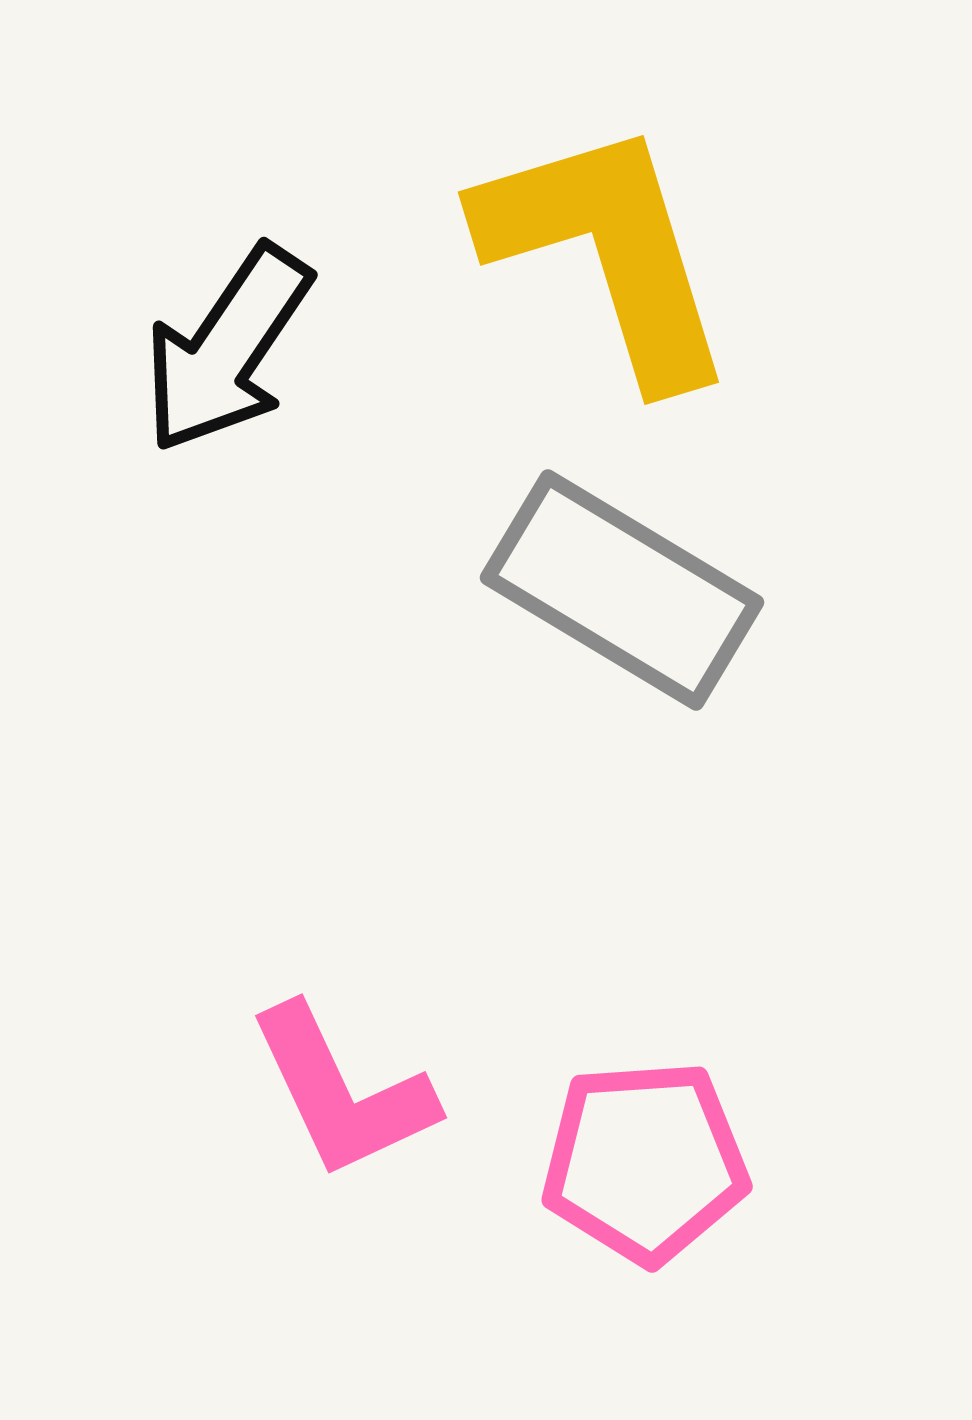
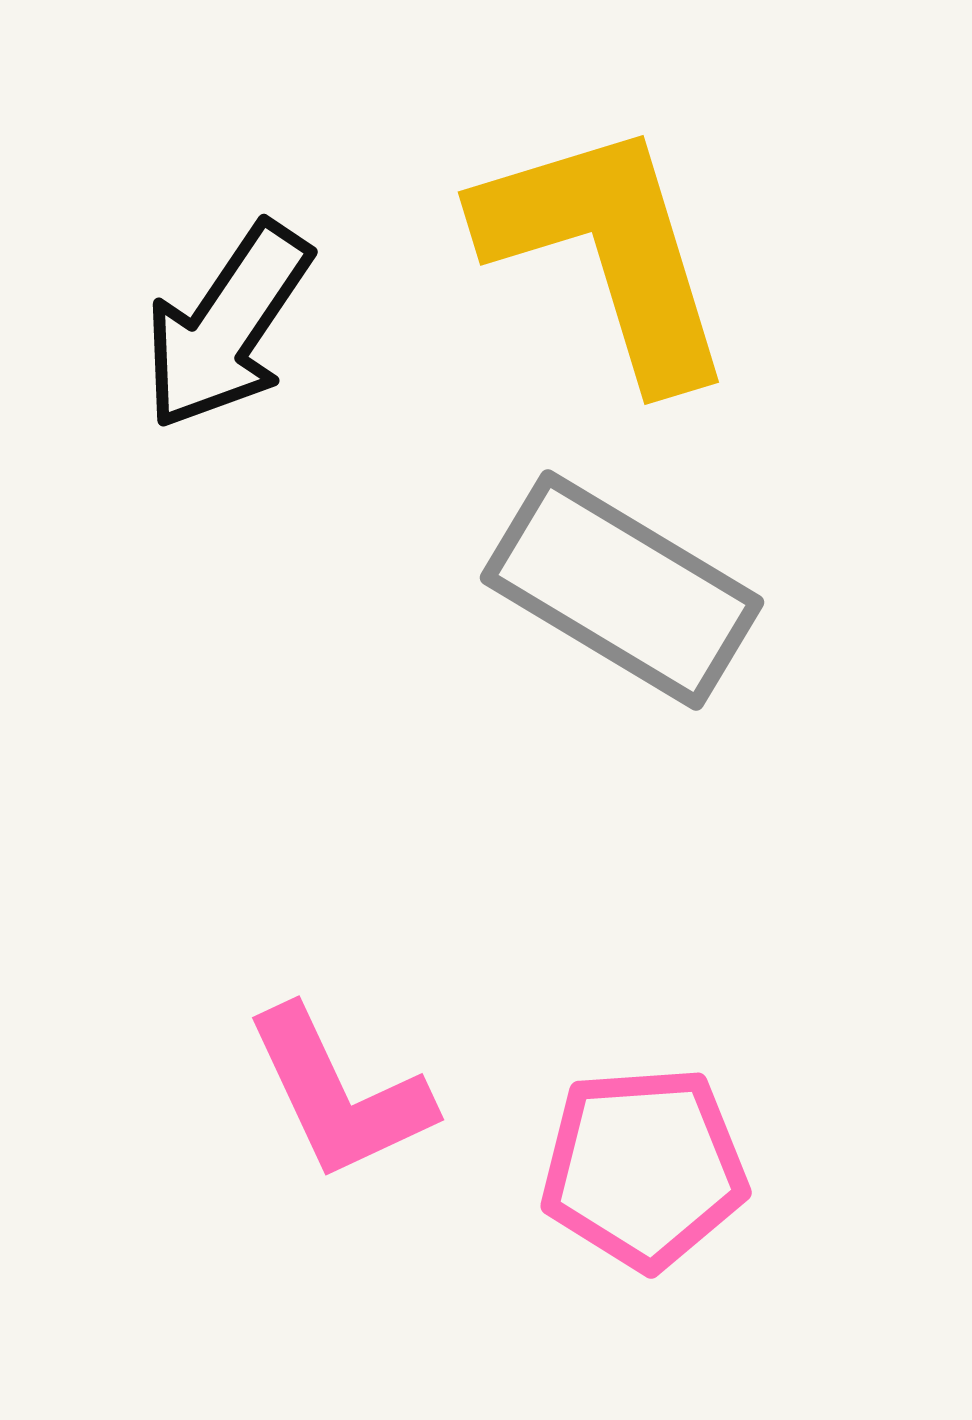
black arrow: moved 23 px up
pink L-shape: moved 3 px left, 2 px down
pink pentagon: moved 1 px left, 6 px down
